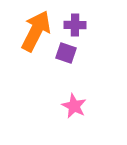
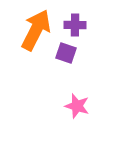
orange arrow: moved 1 px up
pink star: moved 3 px right; rotated 10 degrees counterclockwise
